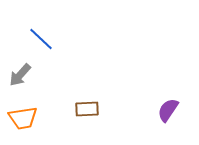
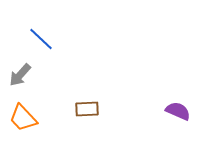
purple semicircle: moved 10 px right, 1 px down; rotated 80 degrees clockwise
orange trapezoid: rotated 56 degrees clockwise
